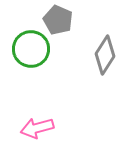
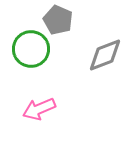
gray diamond: rotated 36 degrees clockwise
pink arrow: moved 2 px right, 19 px up; rotated 8 degrees counterclockwise
